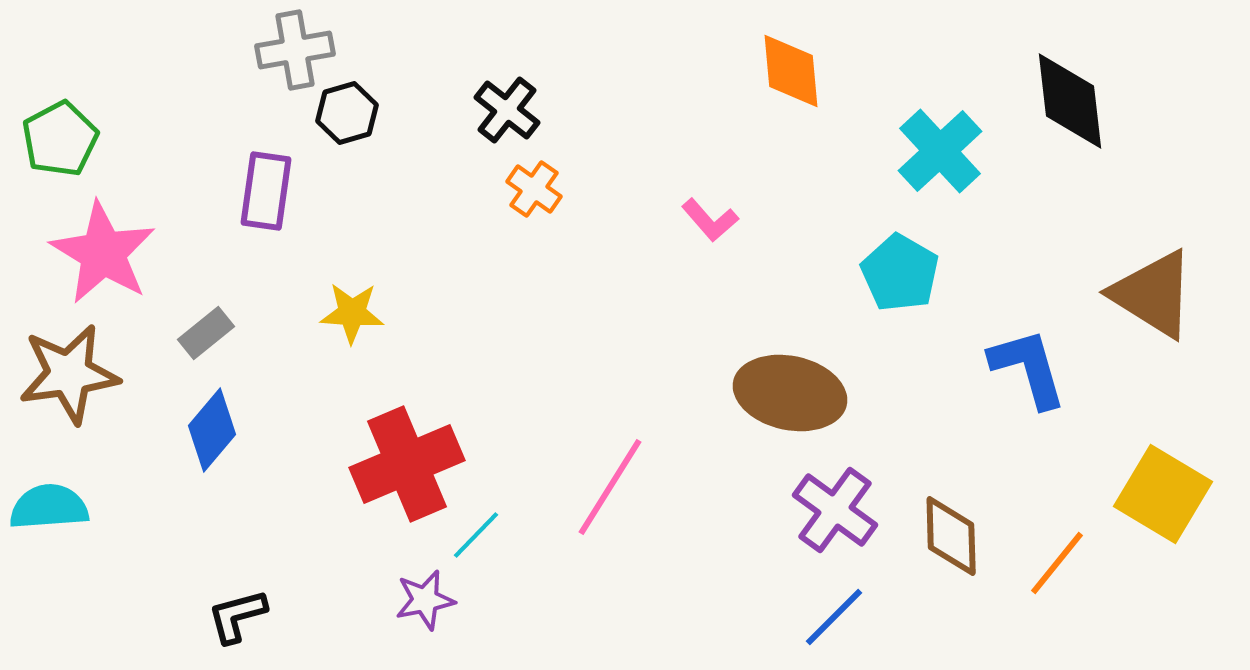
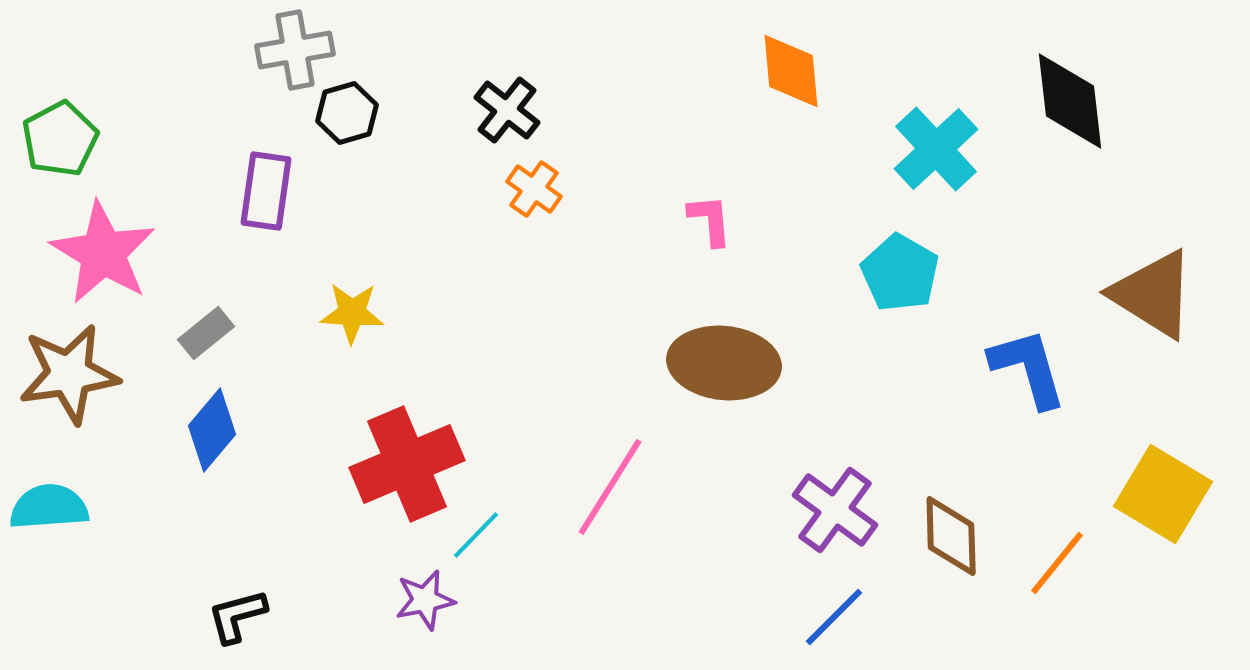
cyan cross: moved 4 px left, 2 px up
pink L-shape: rotated 144 degrees counterclockwise
brown ellipse: moved 66 px left, 30 px up; rotated 6 degrees counterclockwise
